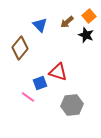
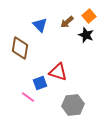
brown diamond: rotated 30 degrees counterclockwise
gray hexagon: moved 1 px right
